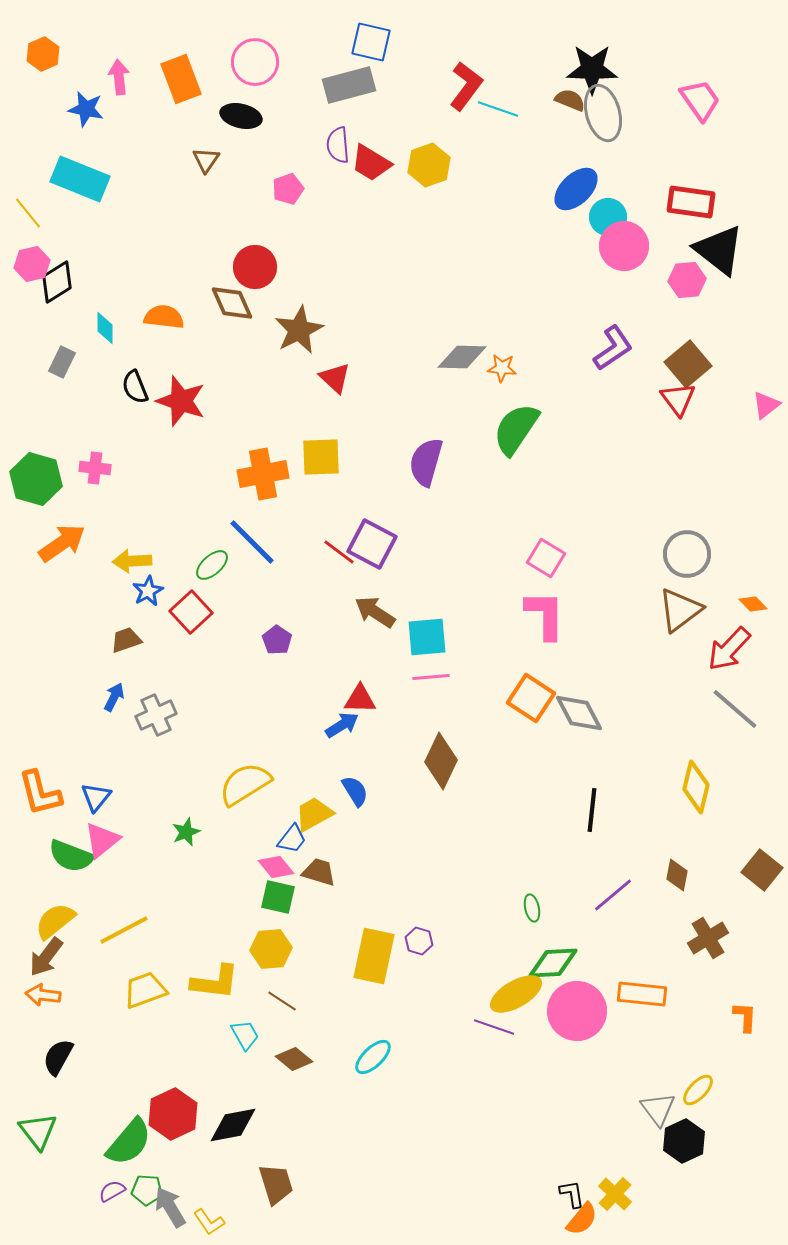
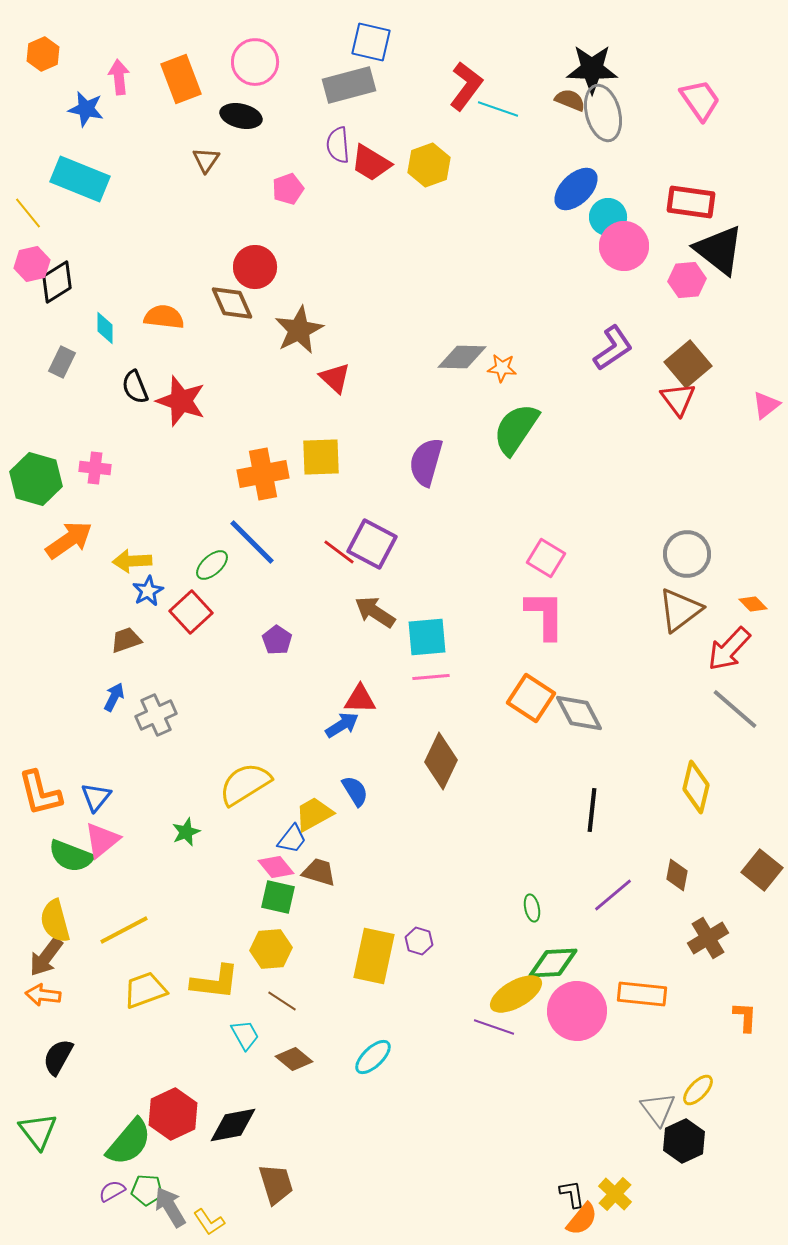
orange arrow at (62, 543): moved 7 px right, 3 px up
yellow semicircle at (55, 921): rotated 66 degrees counterclockwise
